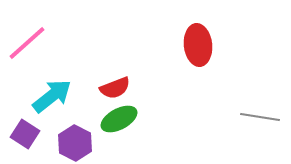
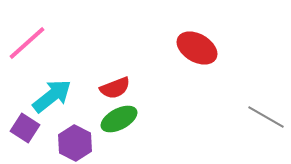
red ellipse: moved 1 px left, 3 px down; rotated 54 degrees counterclockwise
gray line: moved 6 px right; rotated 21 degrees clockwise
purple square: moved 6 px up
